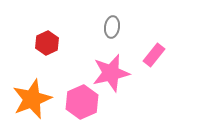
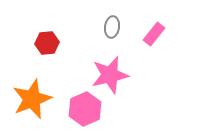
red hexagon: rotated 20 degrees clockwise
pink rectangle: moved 21 px up
pink star: moved 1 px left, 2 px down
pink hexagon: moved 3 px right, 7 px down
